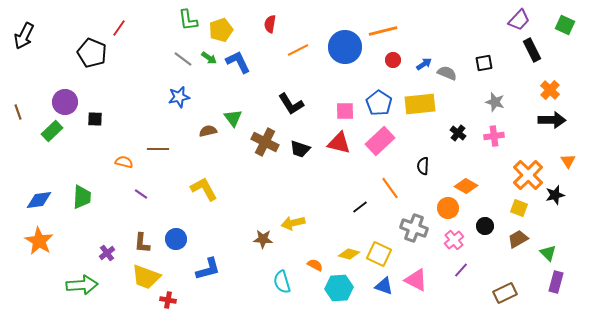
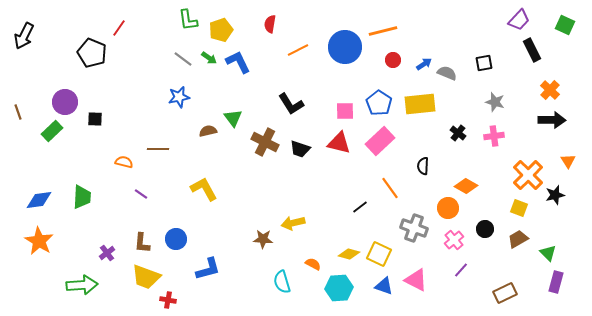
black circle at (485, 226): moved 3 px down
orange semicircle at (315, 265): moved 2 px left, 1 px up
